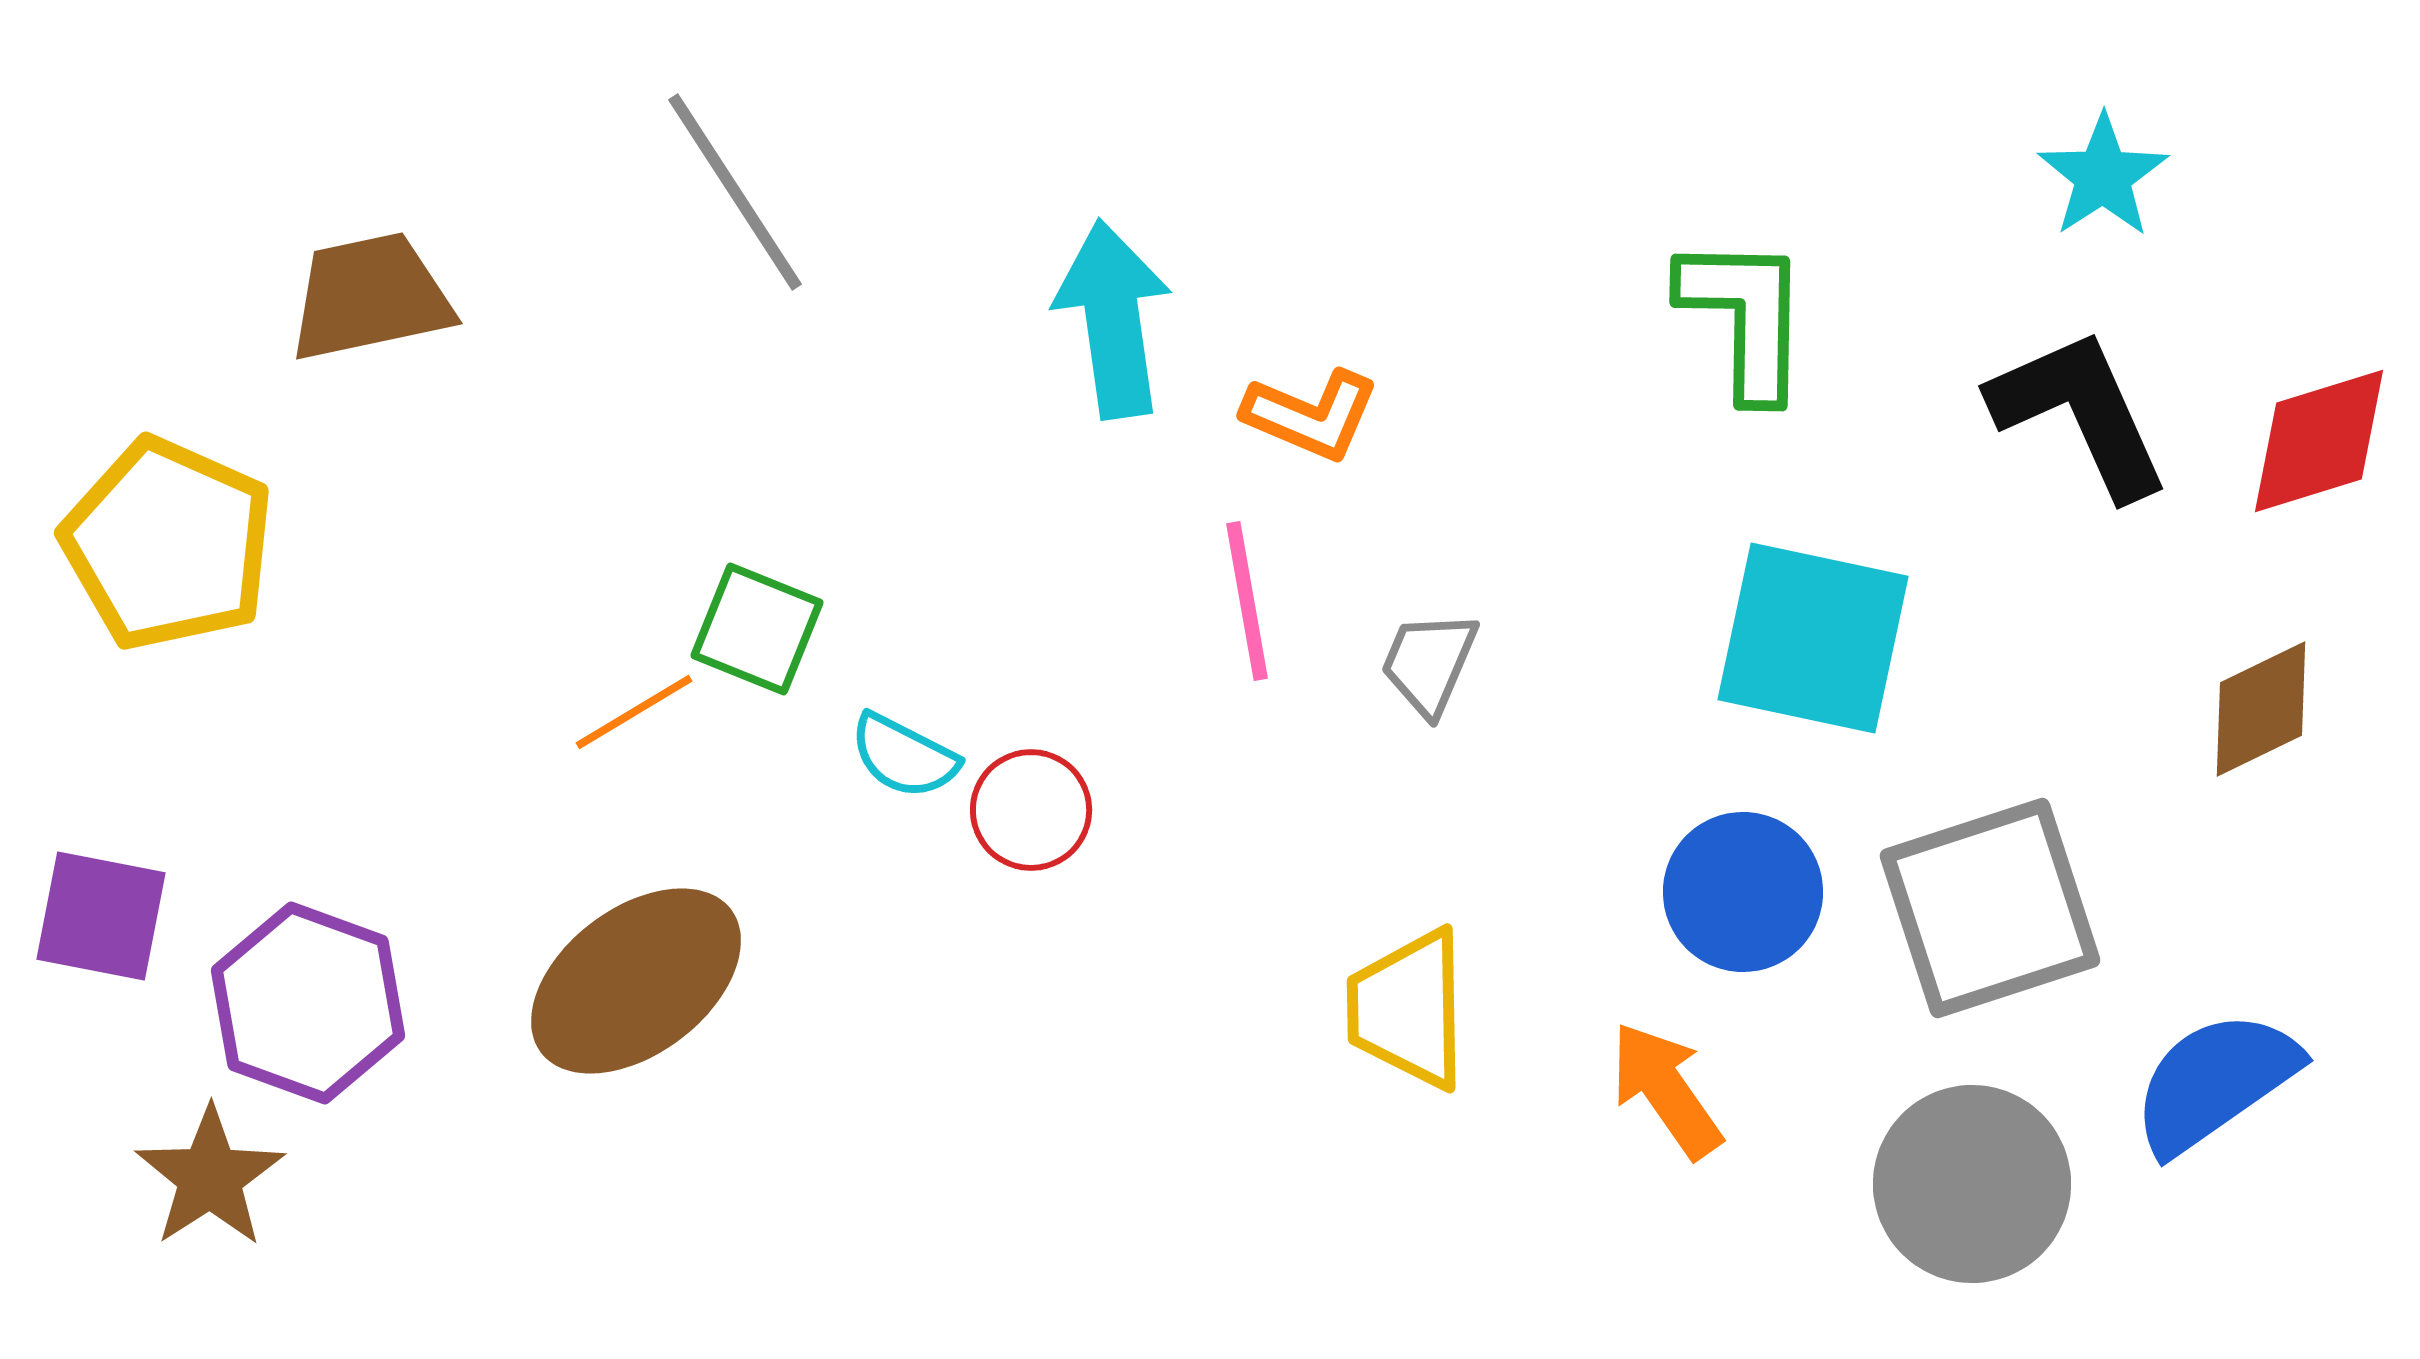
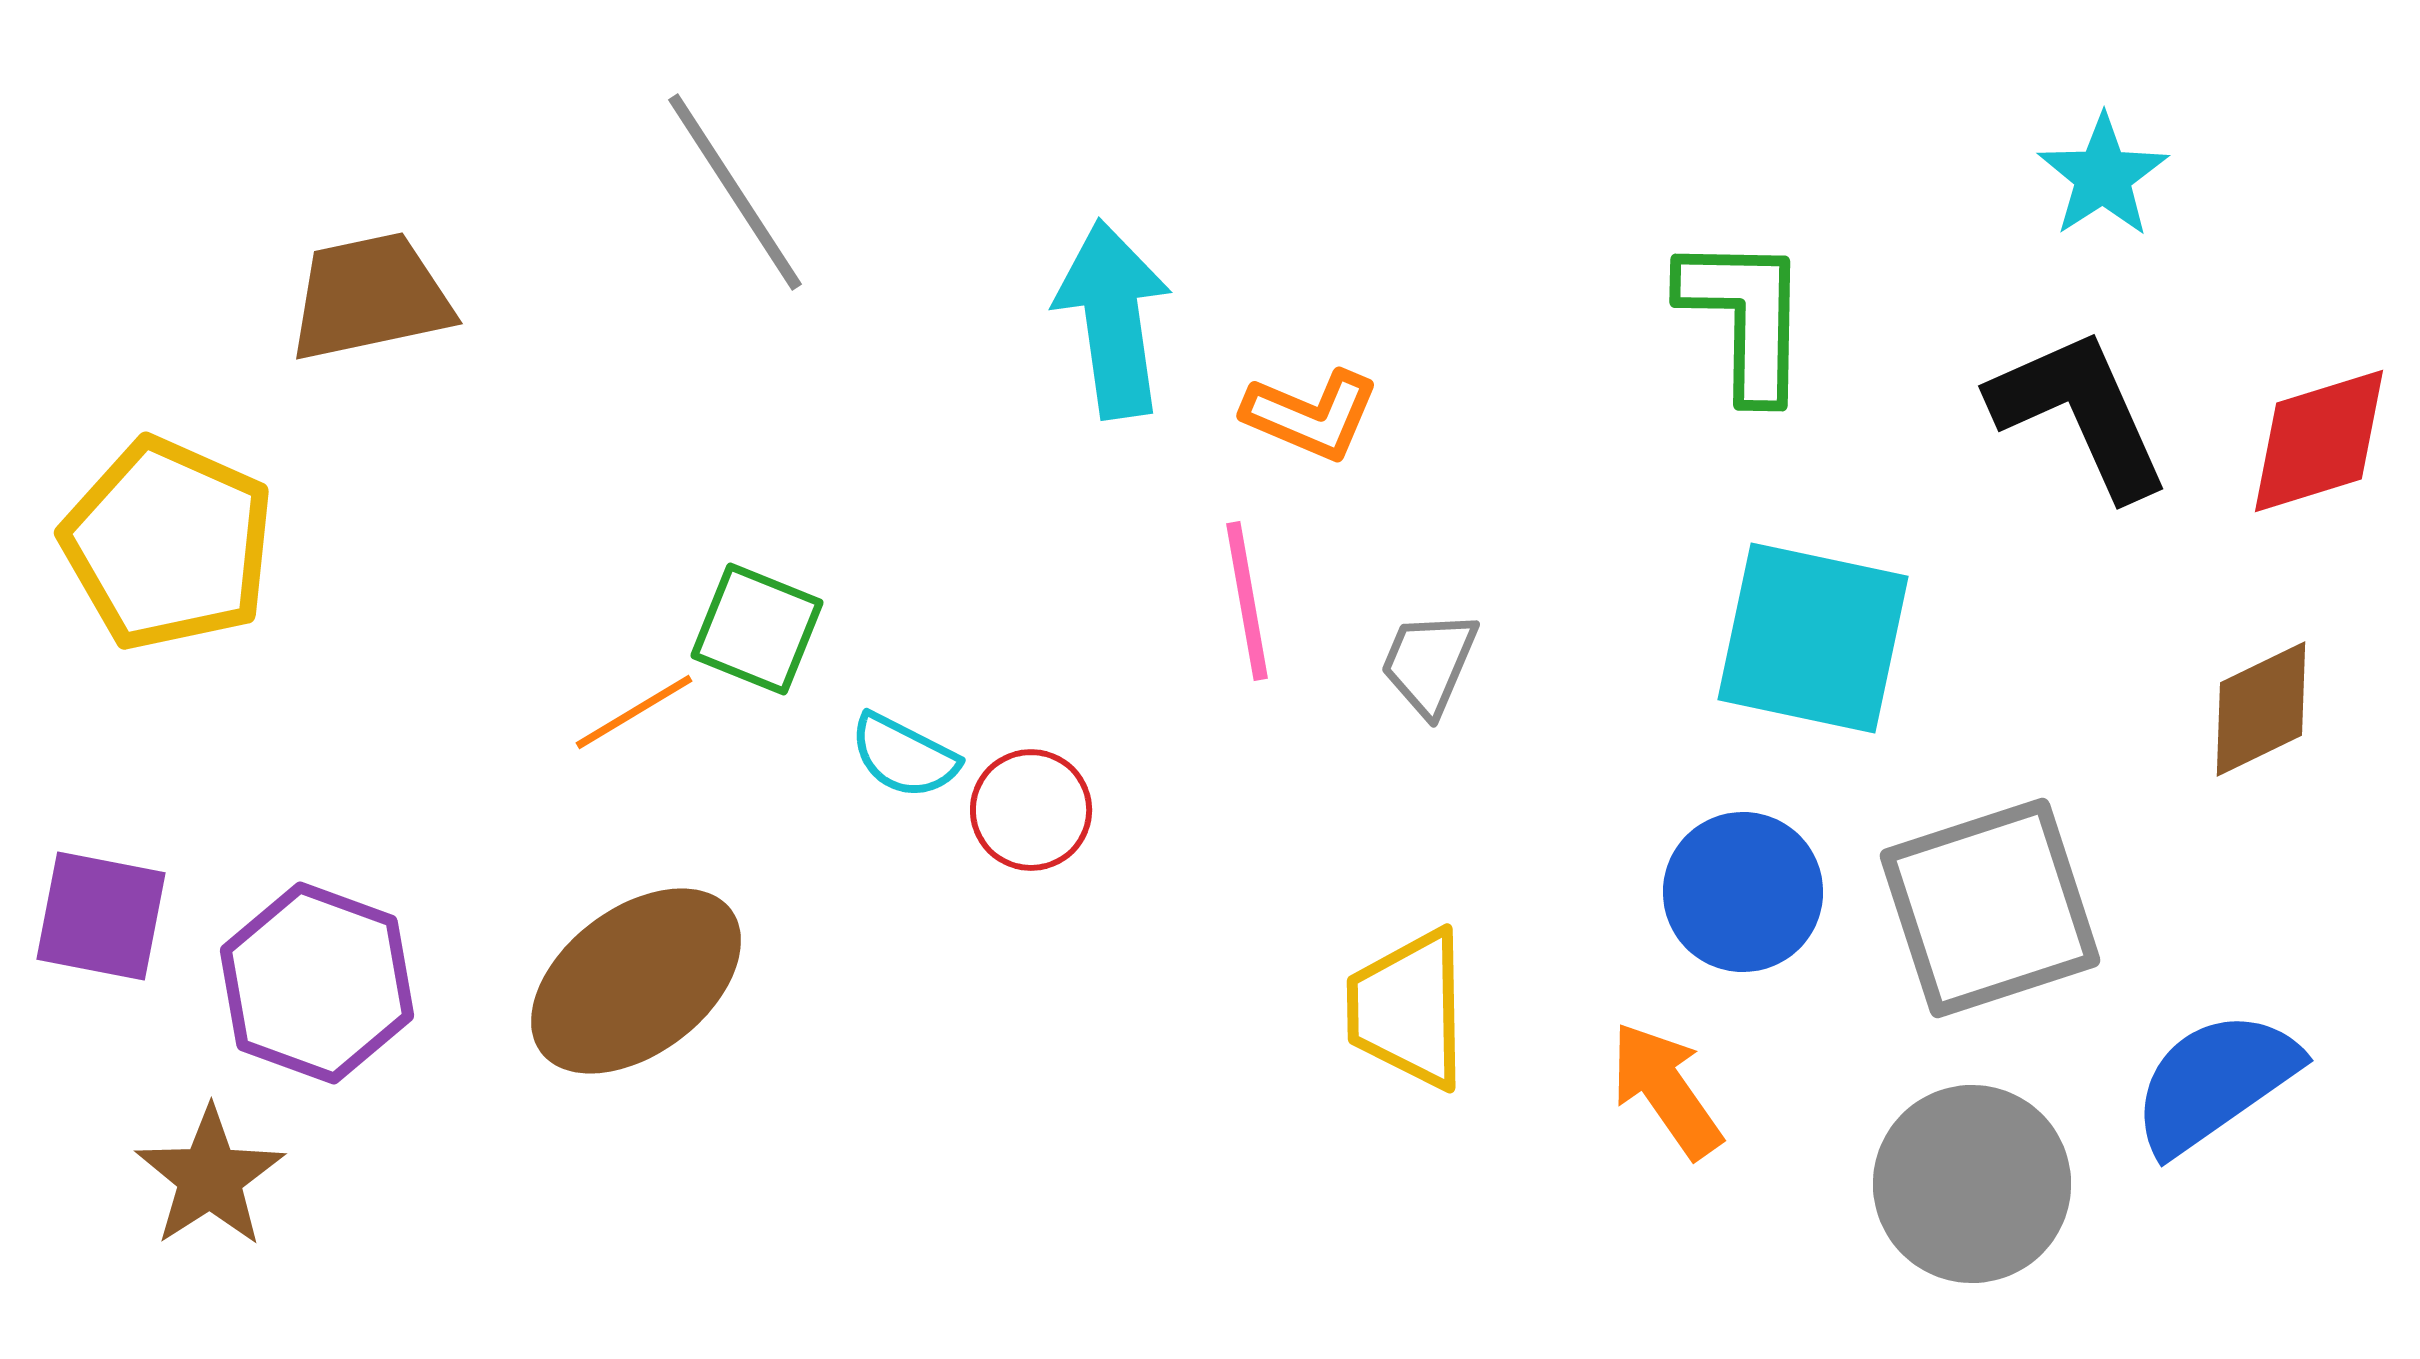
purple hexagon: moved 9 px right, 20 px up
